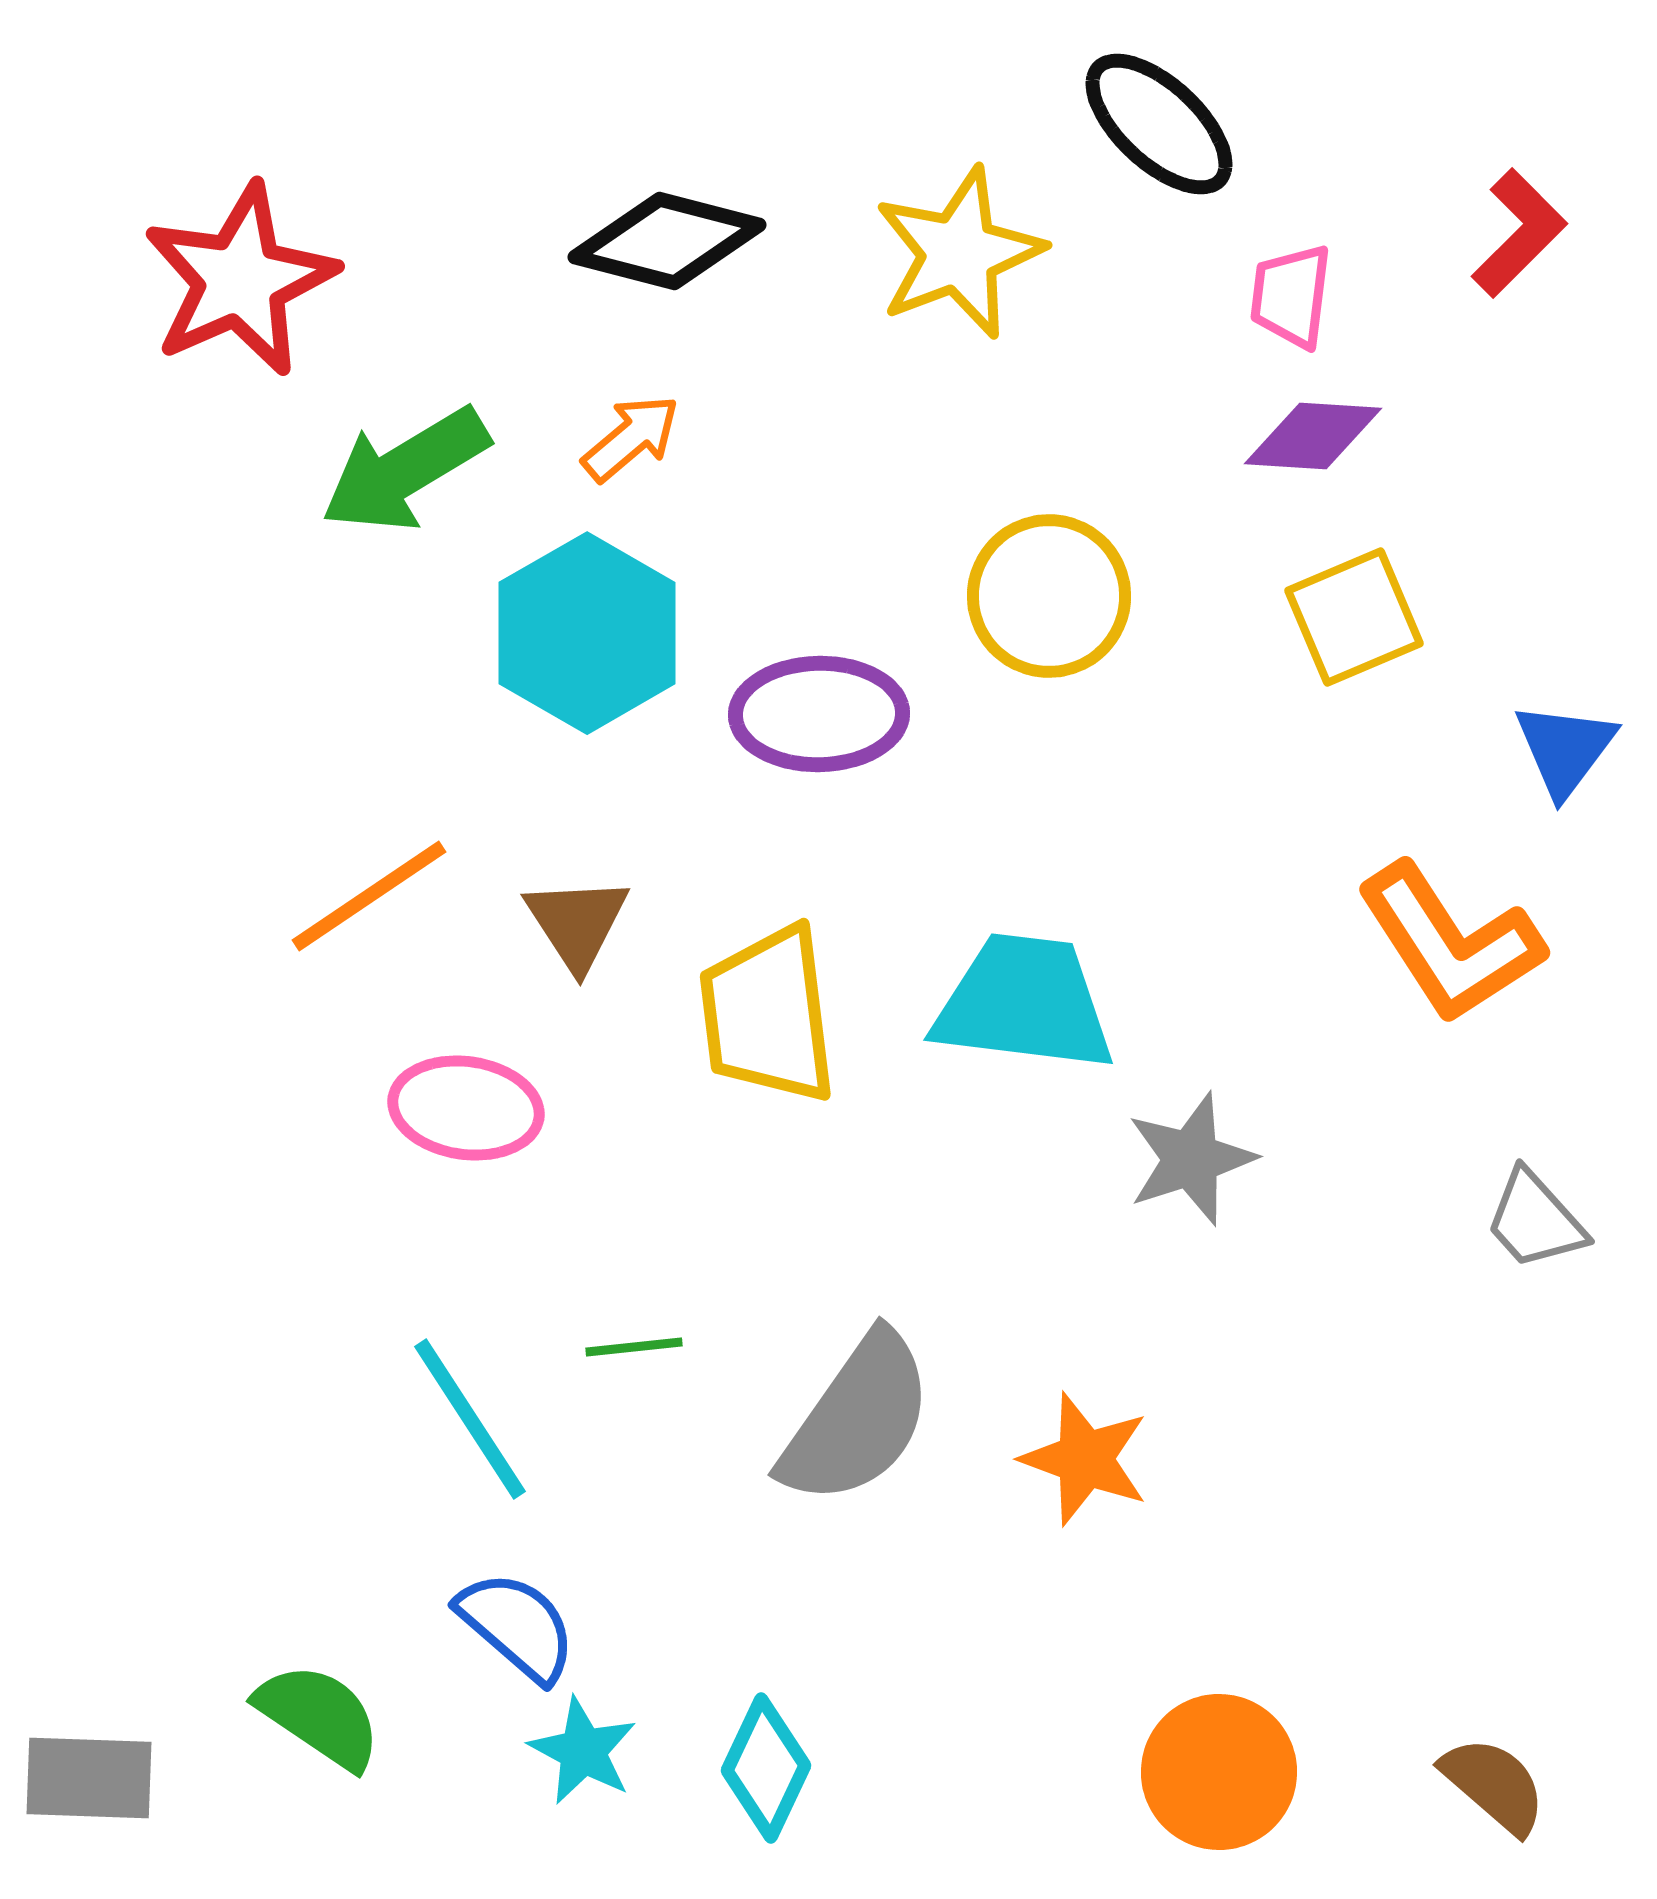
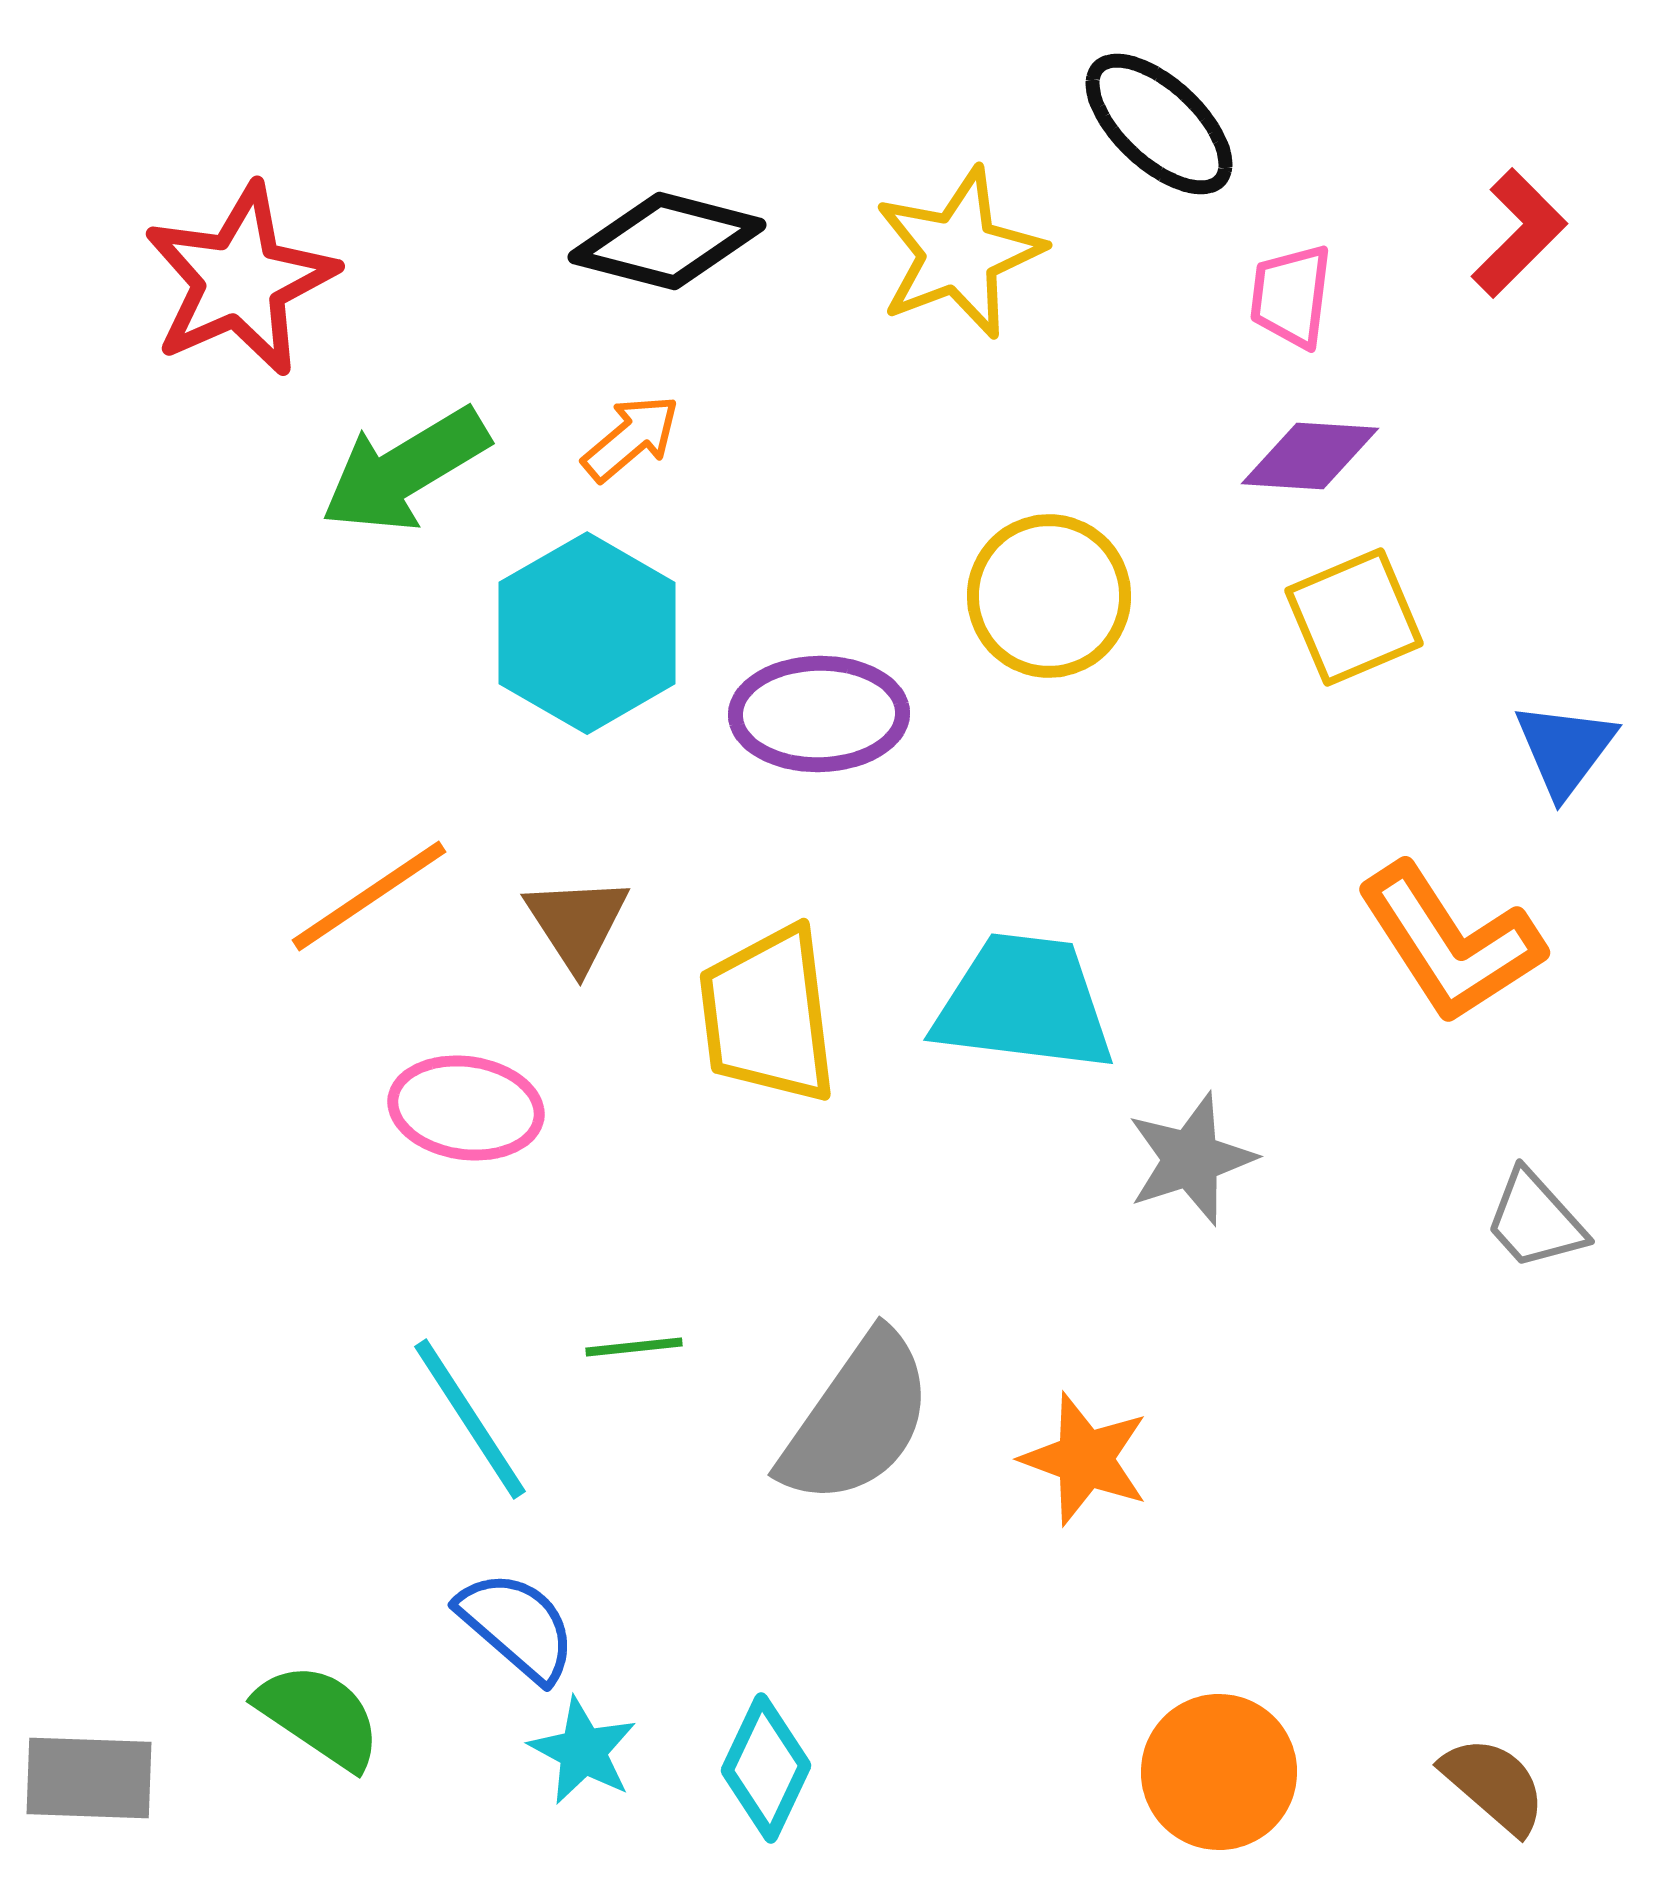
purple diamond: moved 3 px left, 20 px down
